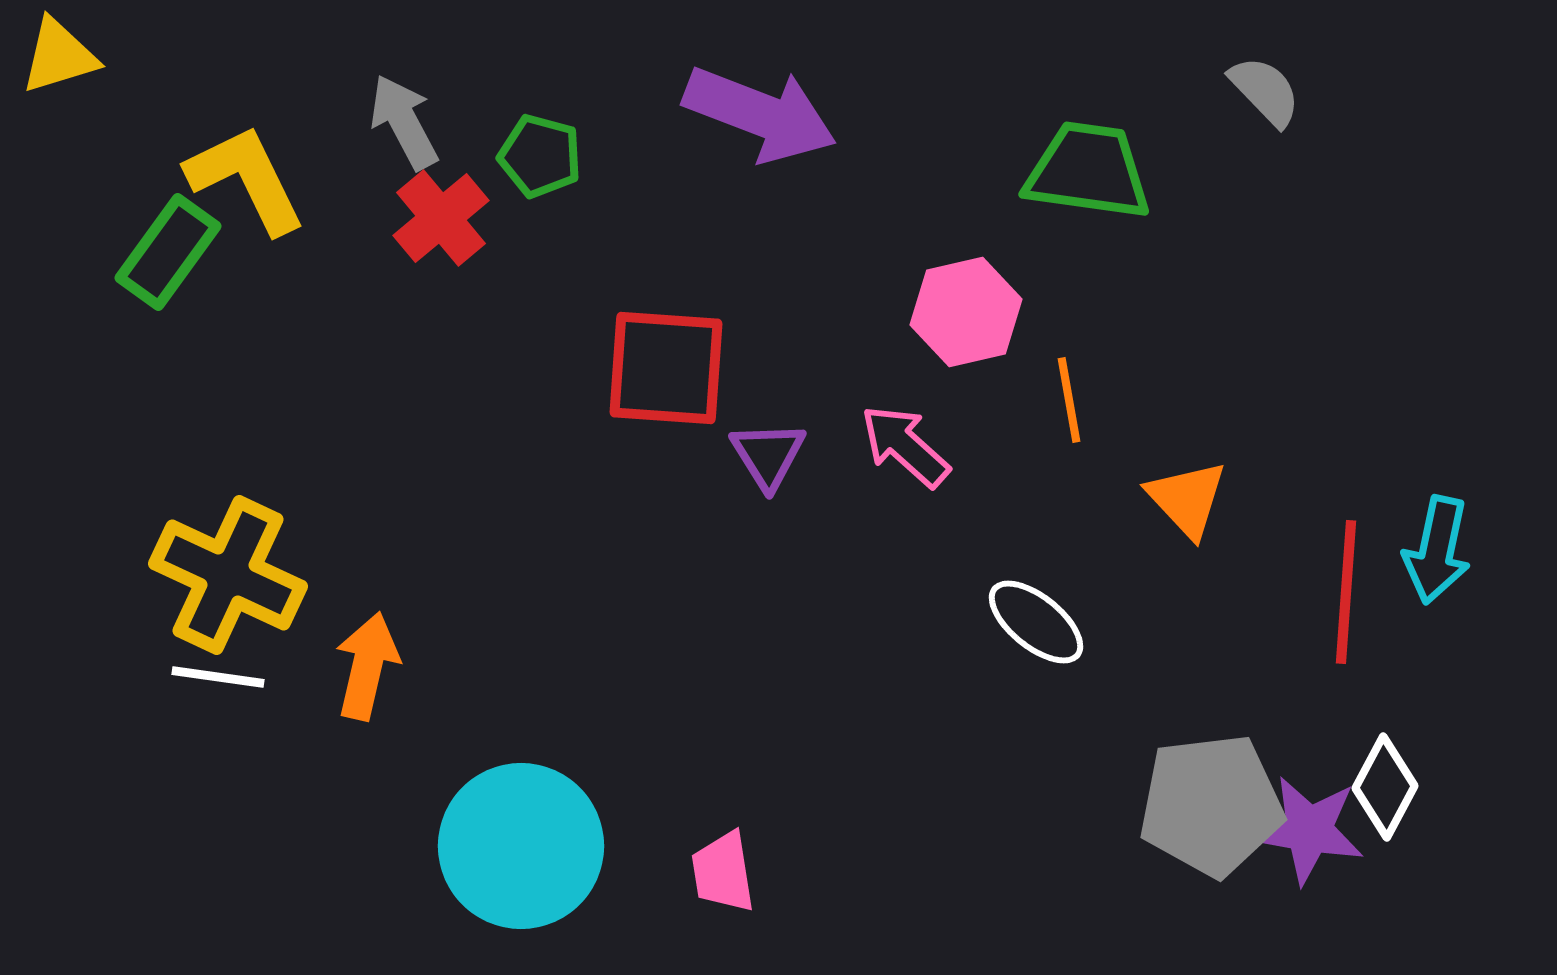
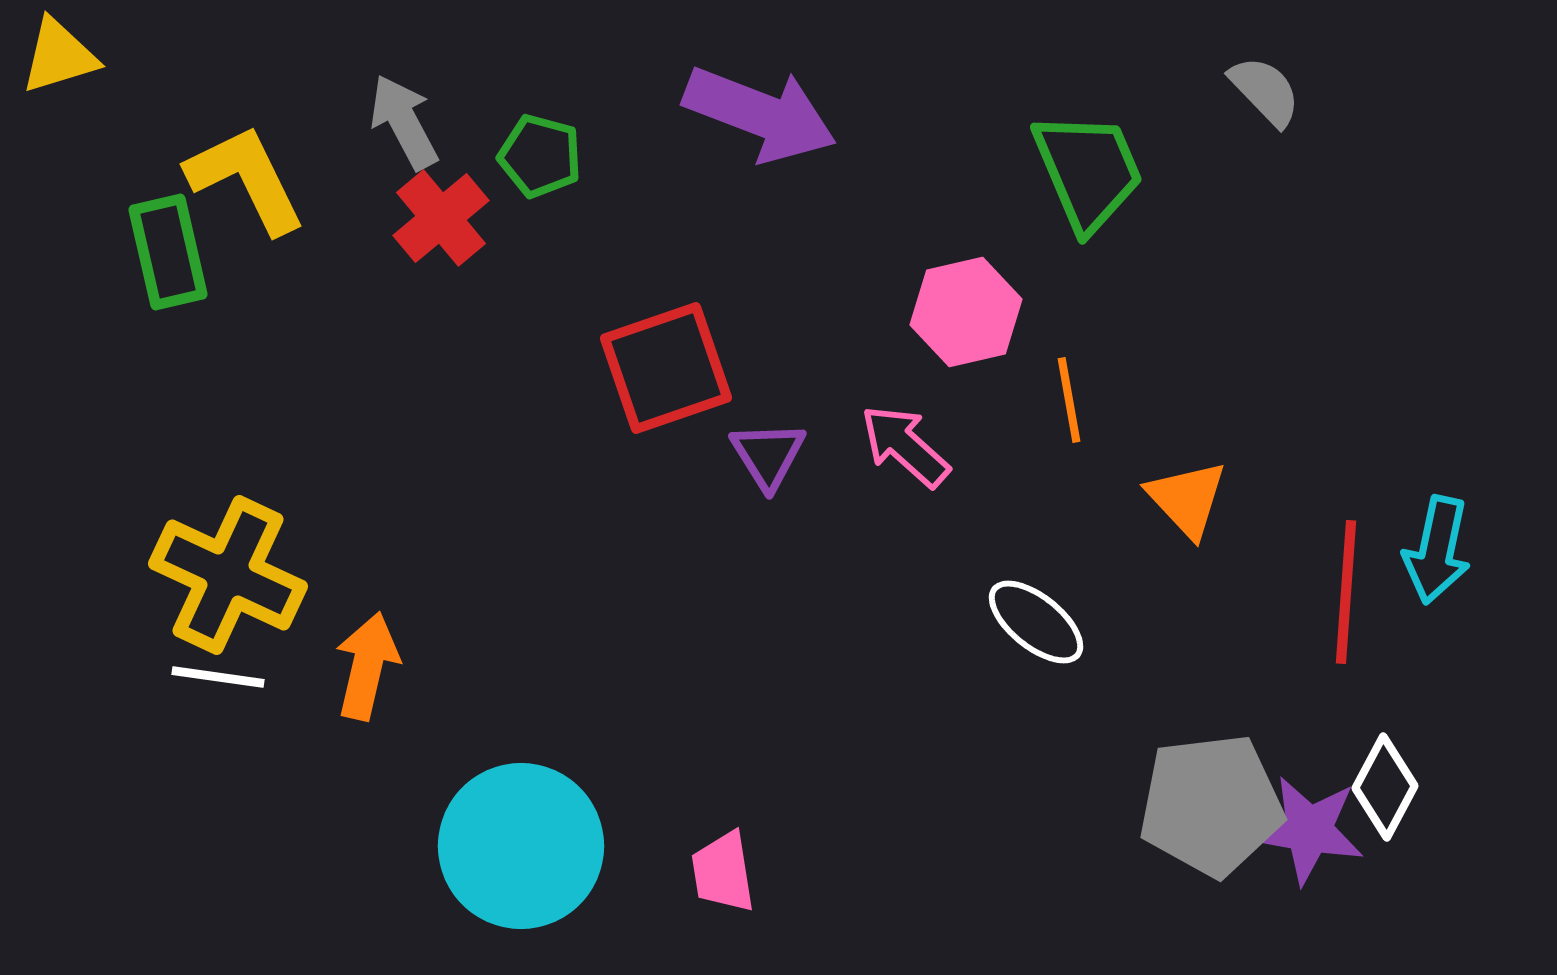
green trapezoid: rotated 59 degrees clockwise
green rectangle: rotated 49 degrees counterclockwise
red square: rotated 23 degrees counterclockwise
